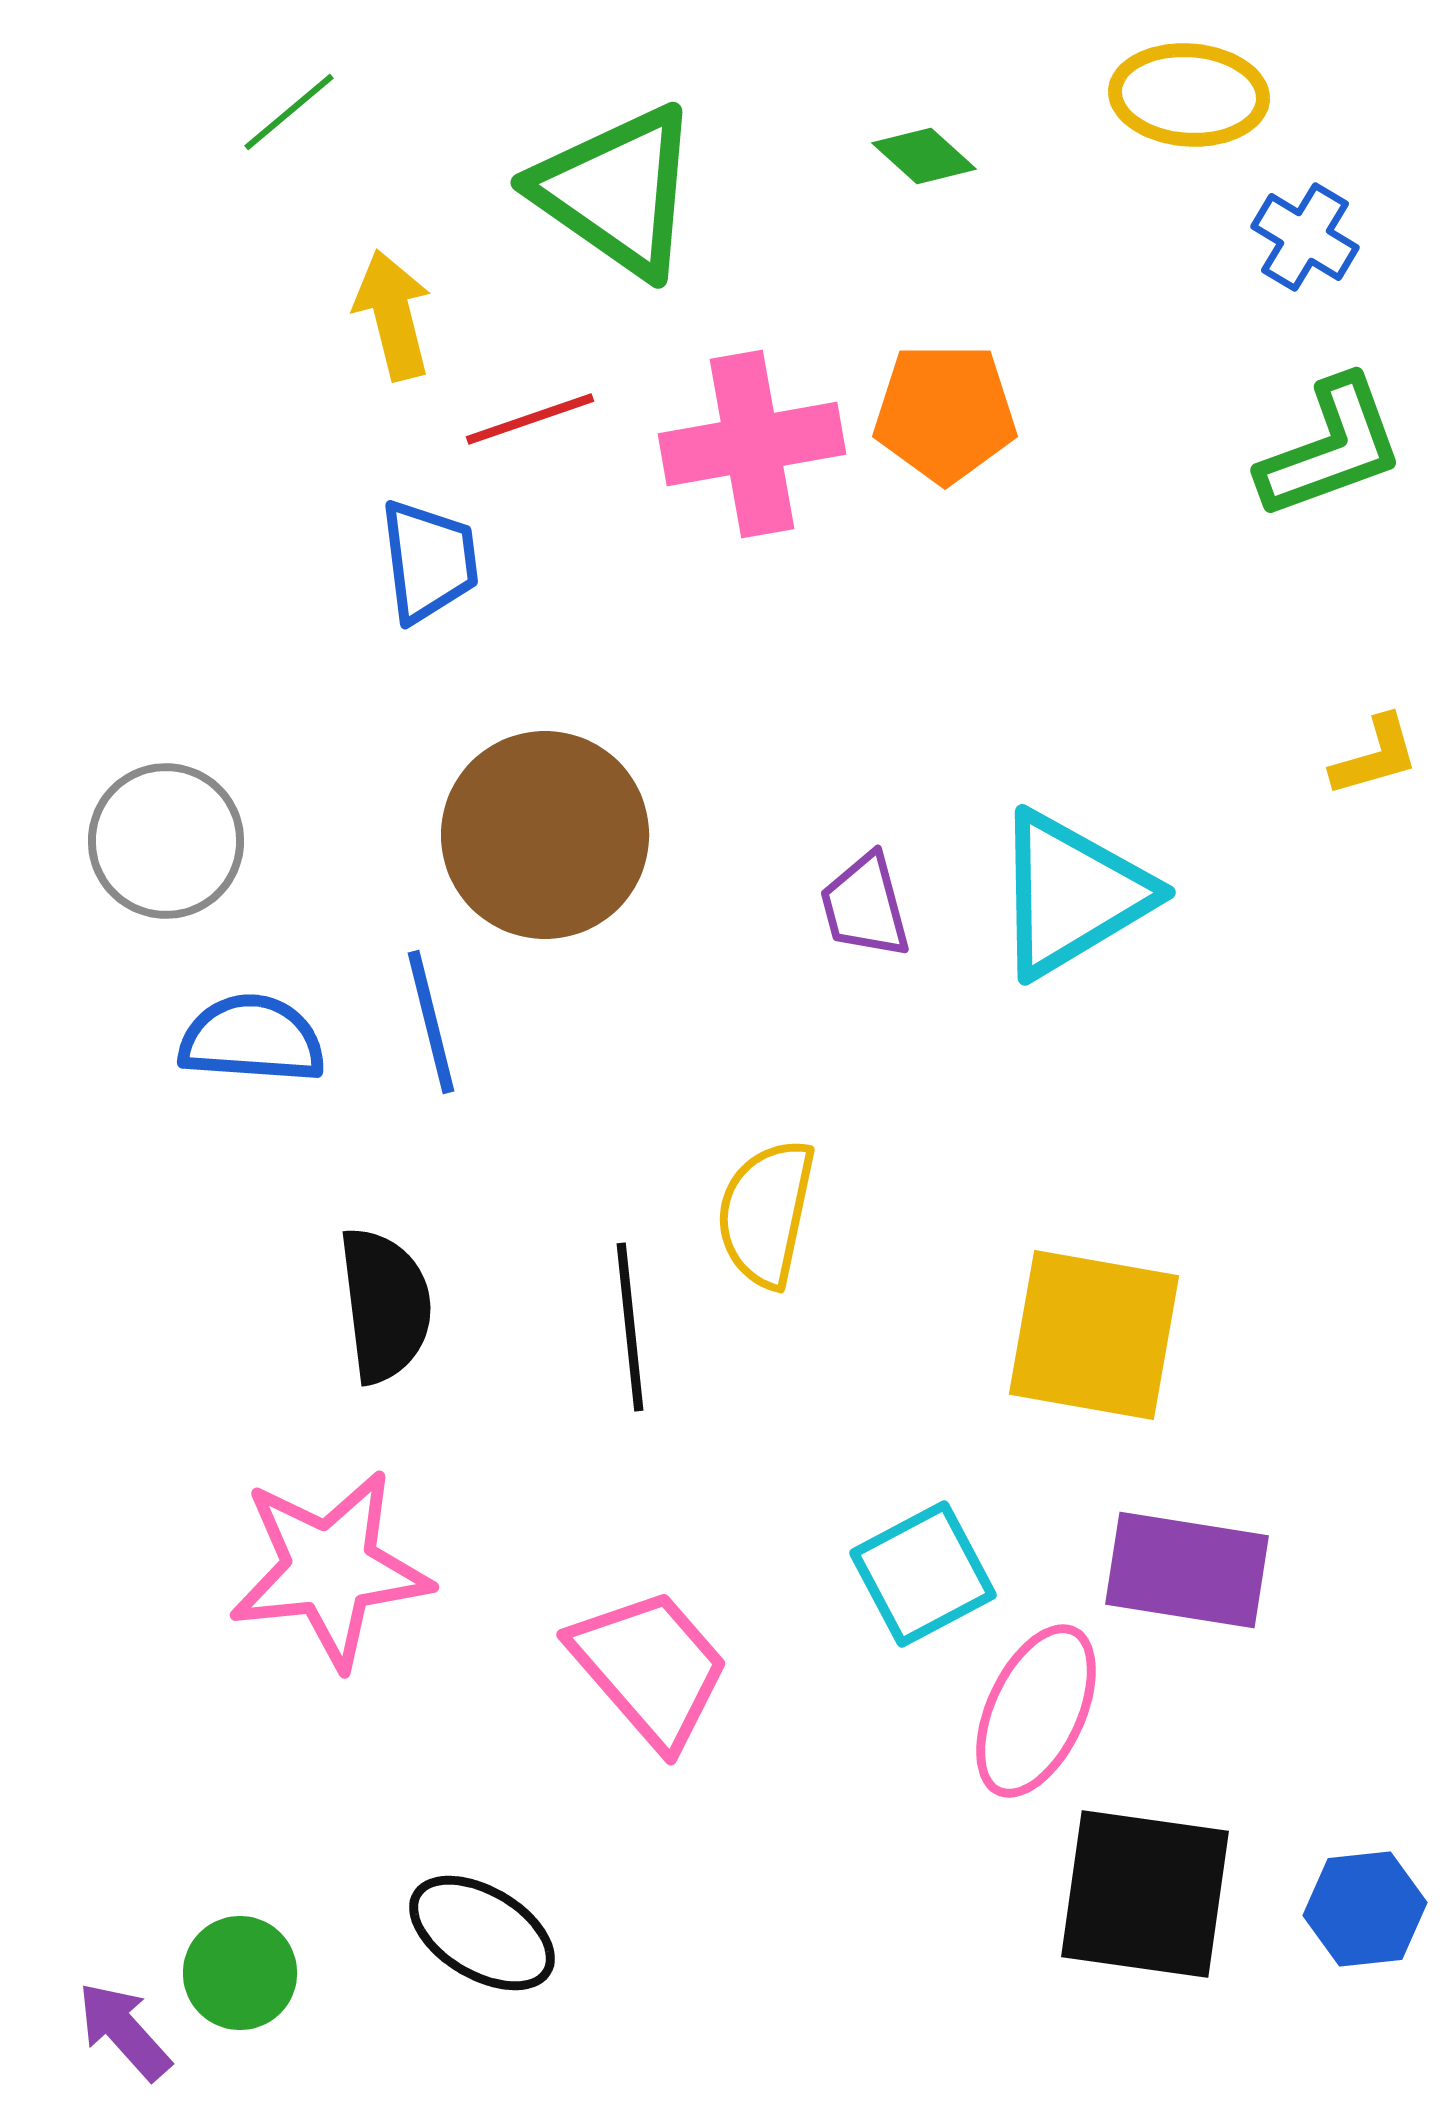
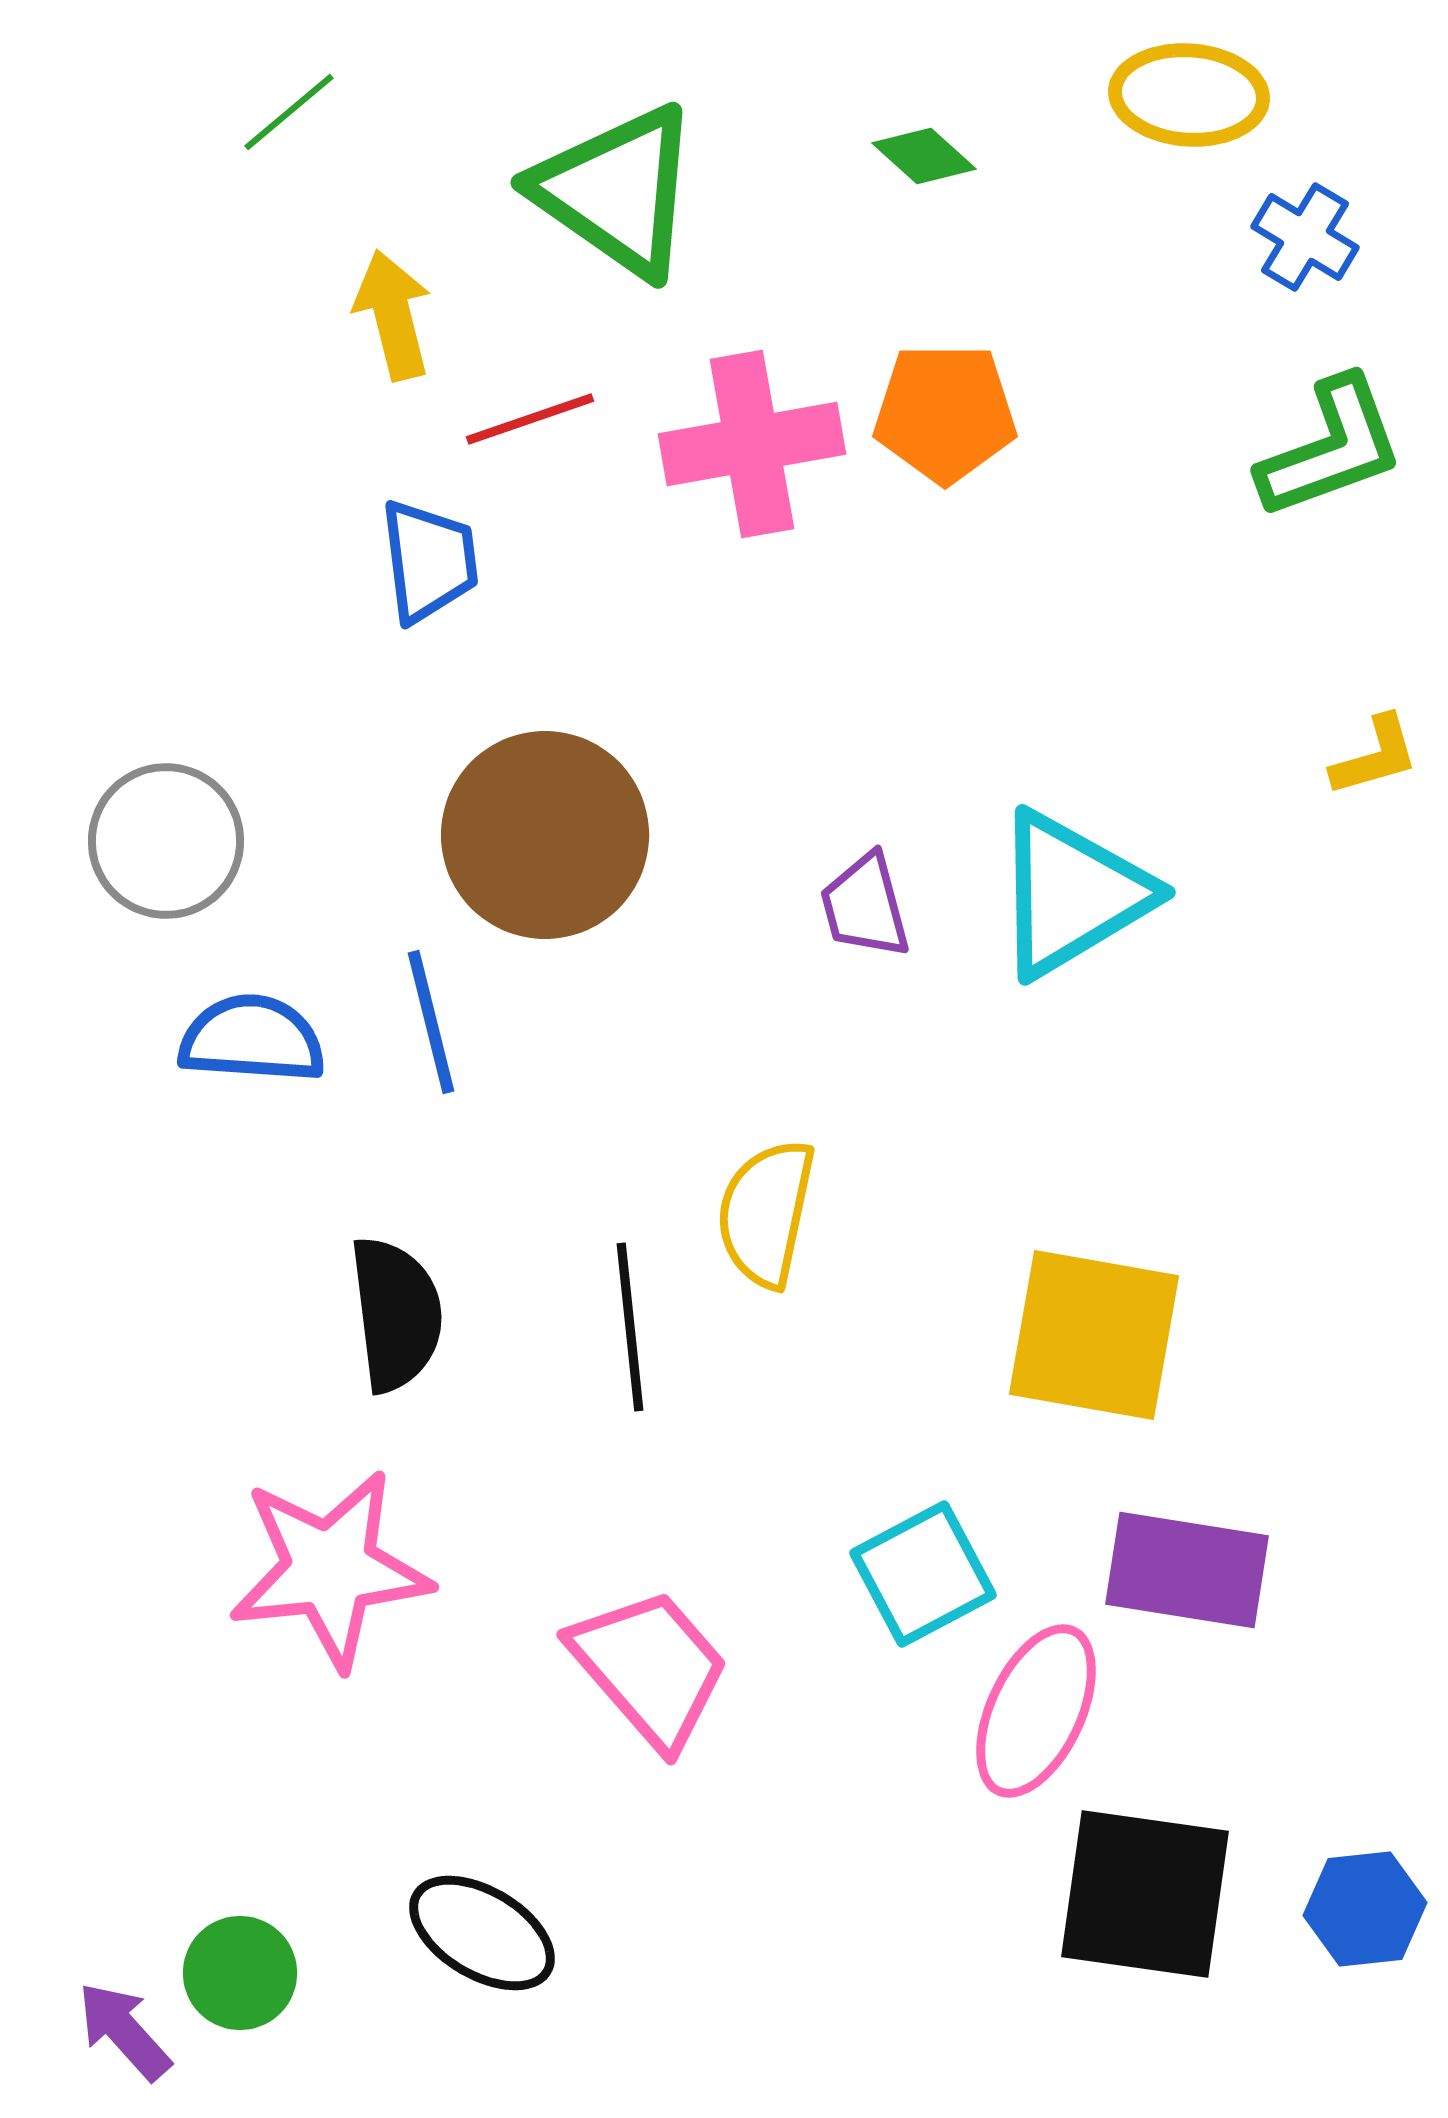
black semicircle: moved 11 px right, 9 px down
